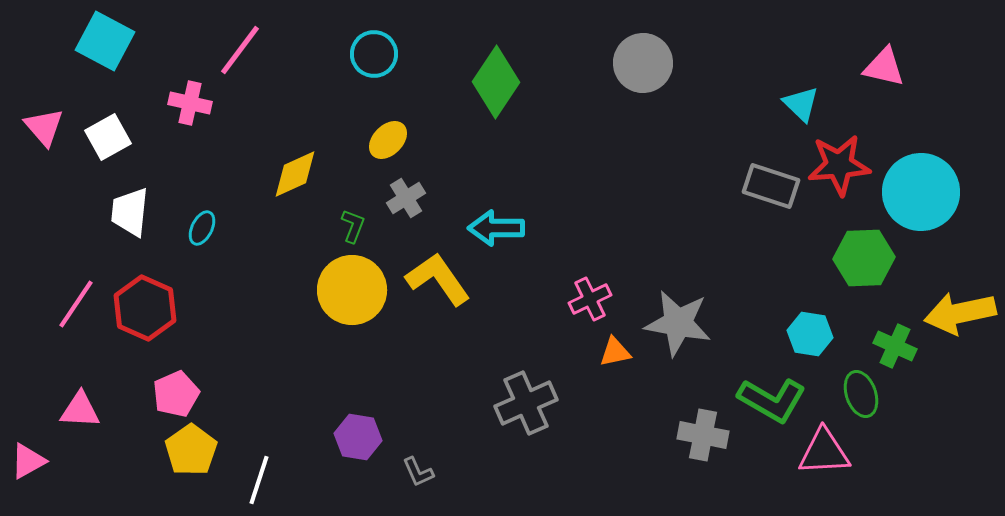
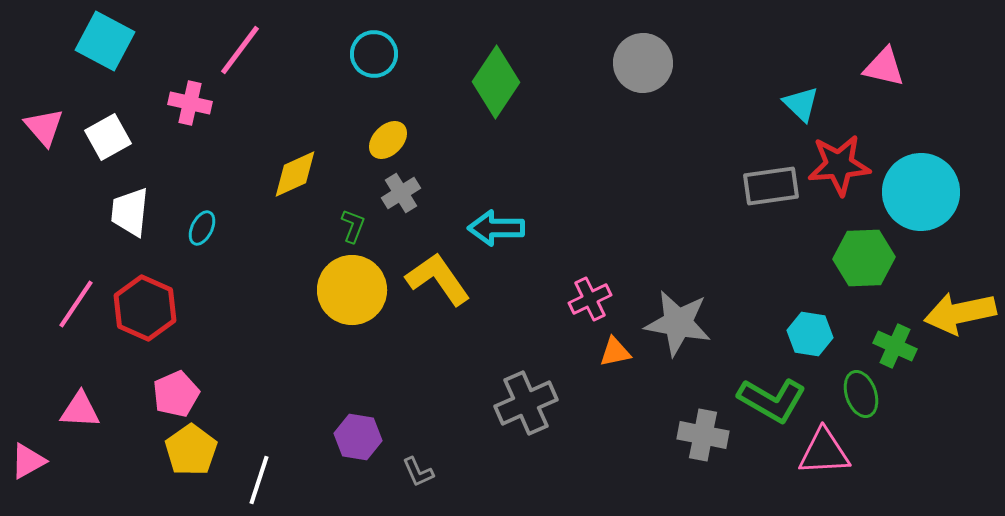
gray rectangle at (771, 186): rotated 26 degrees counterclockwise
gray cross at (406, 198): moved 5 px left, 5 px up
